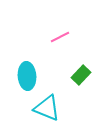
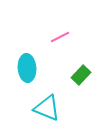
cyan ellipse: moved 8 px up
